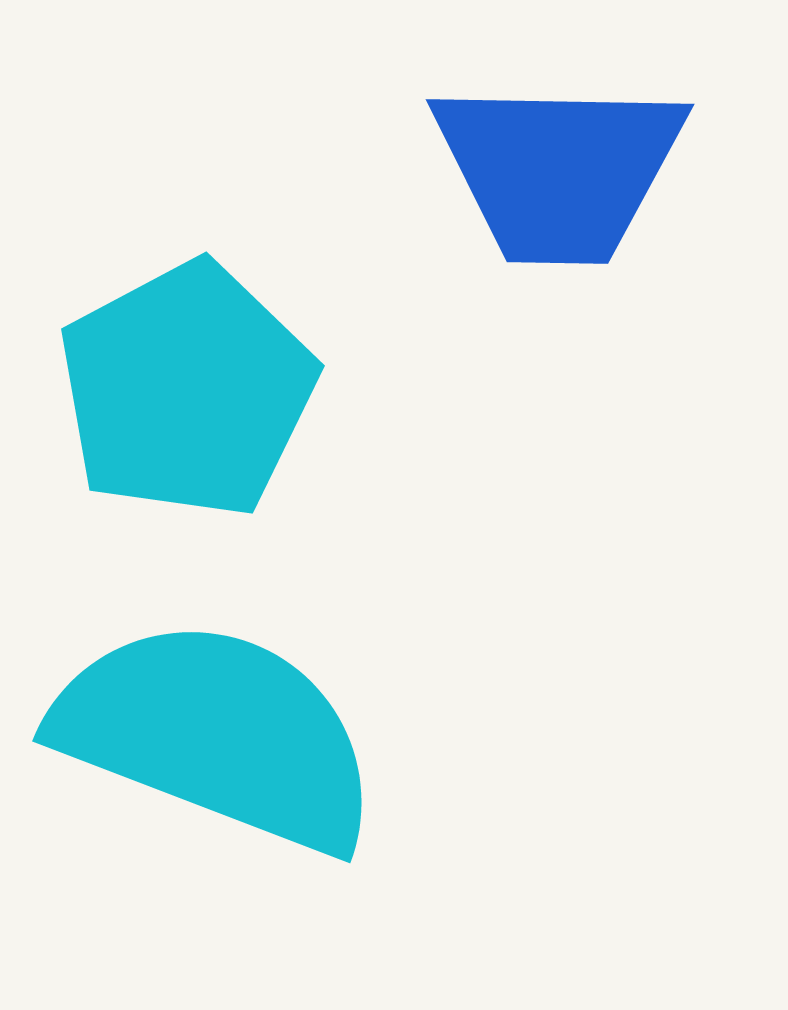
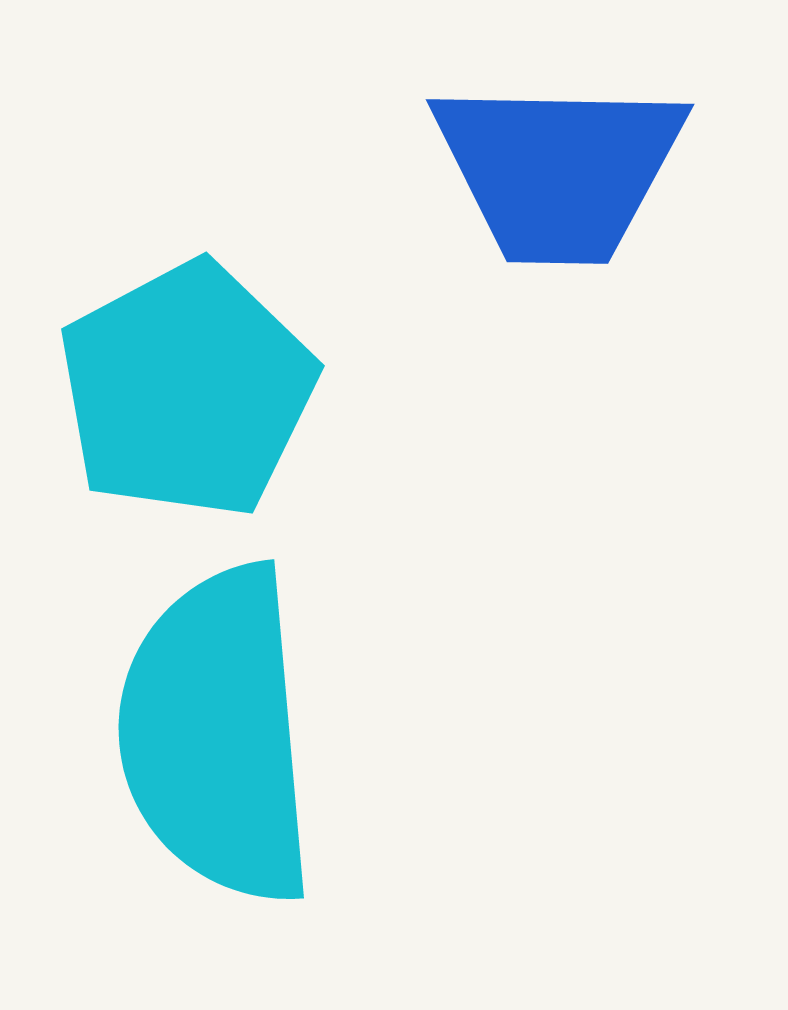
cyan semicircle: rotated 116 degrees counterclockwise
